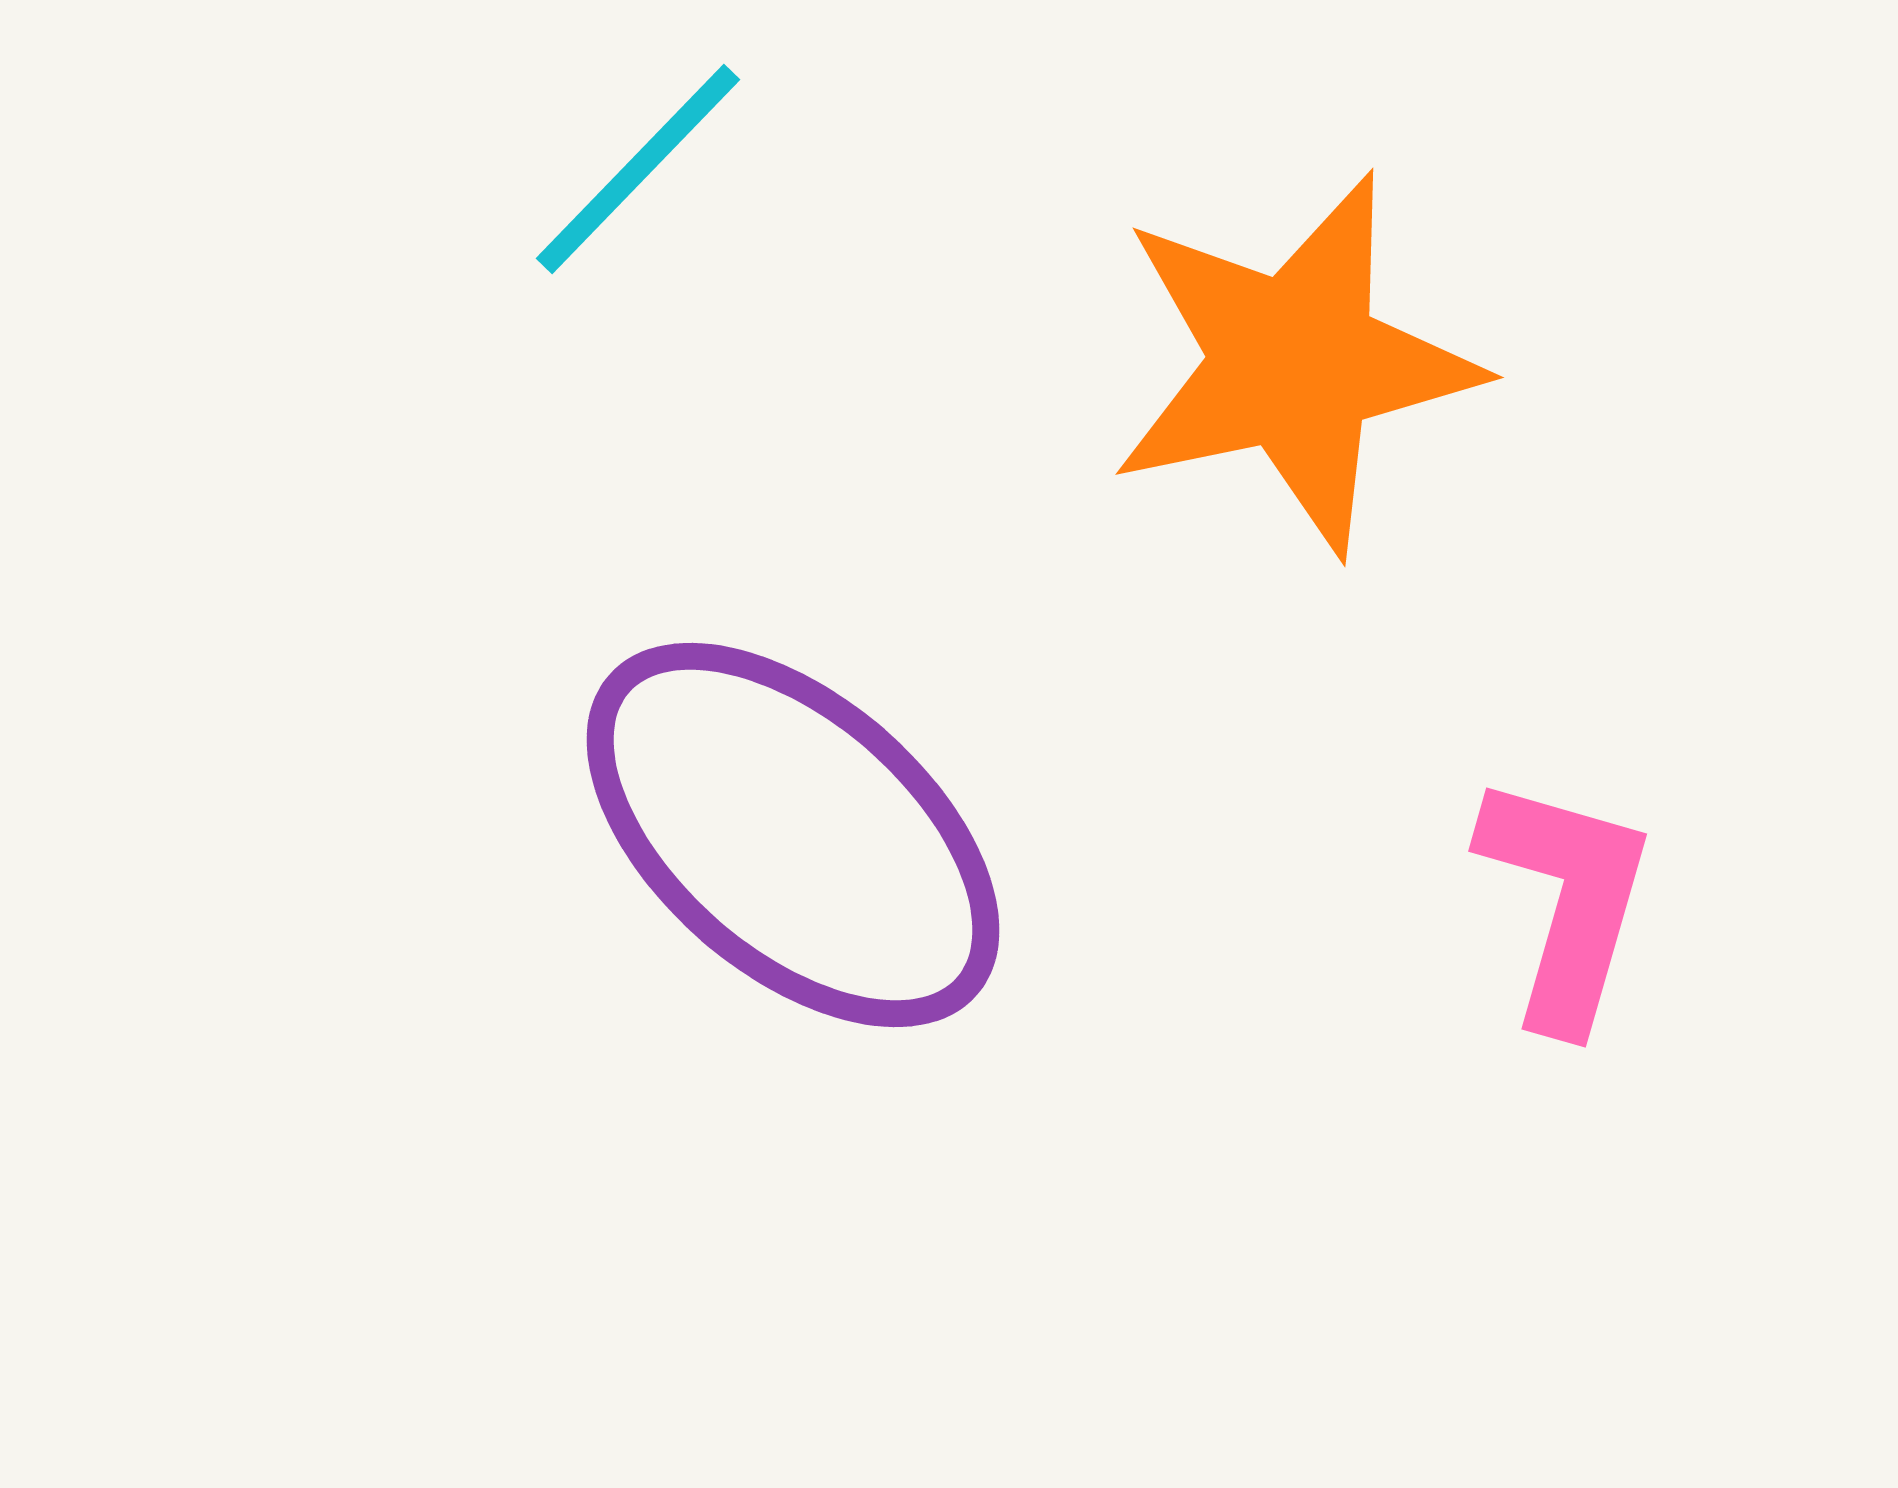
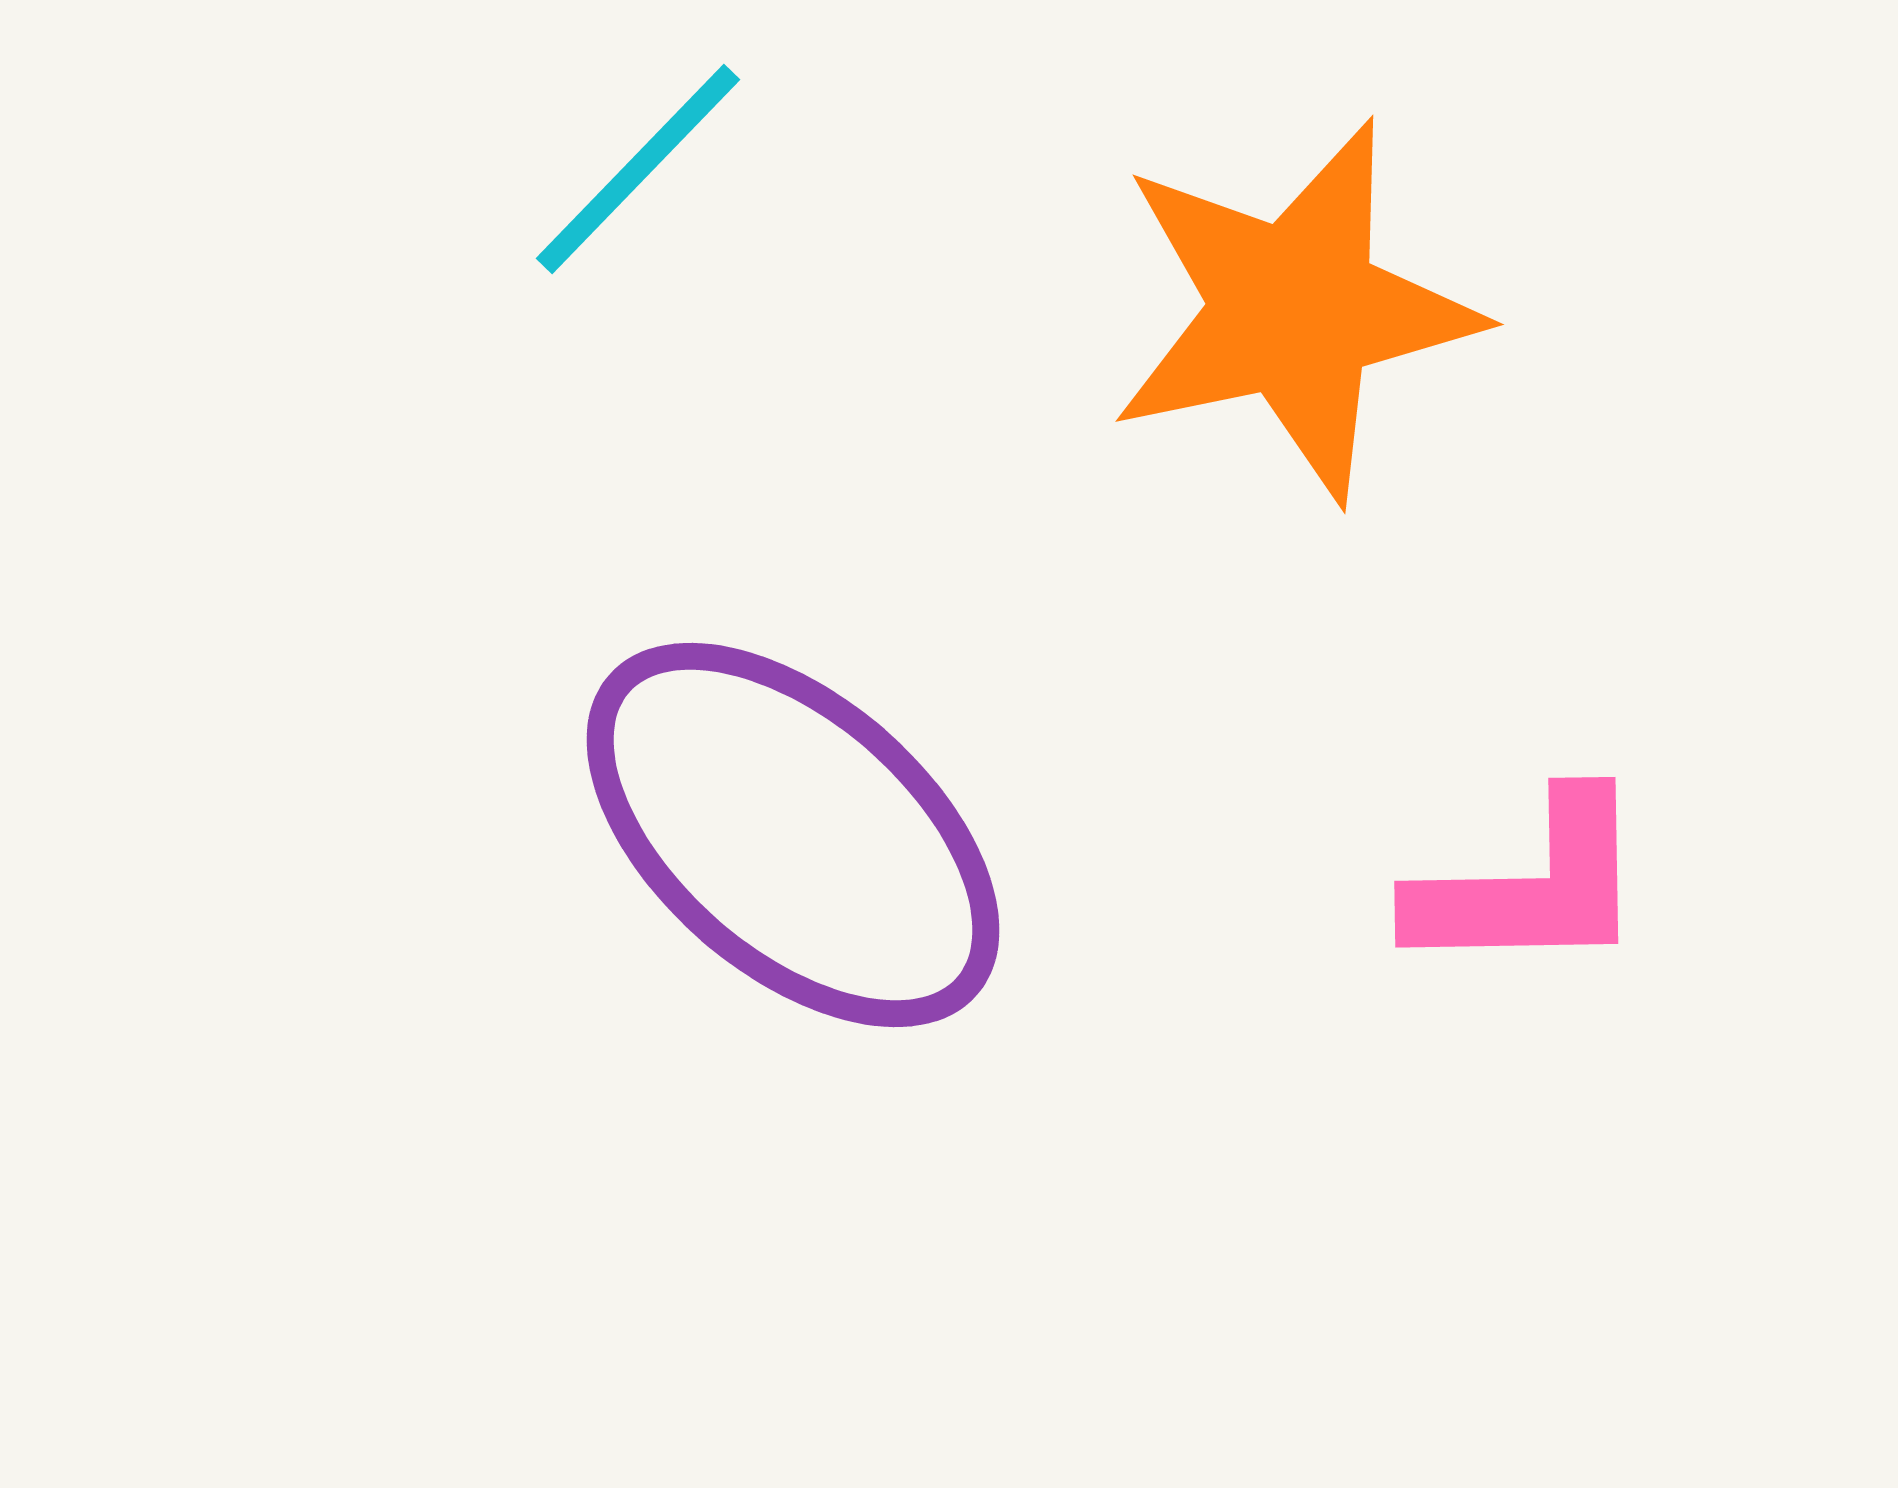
orange star: moved 53 px up
pink L-shape: moved 36 px left, 15 px up; rotated 73 degrees clockwise
